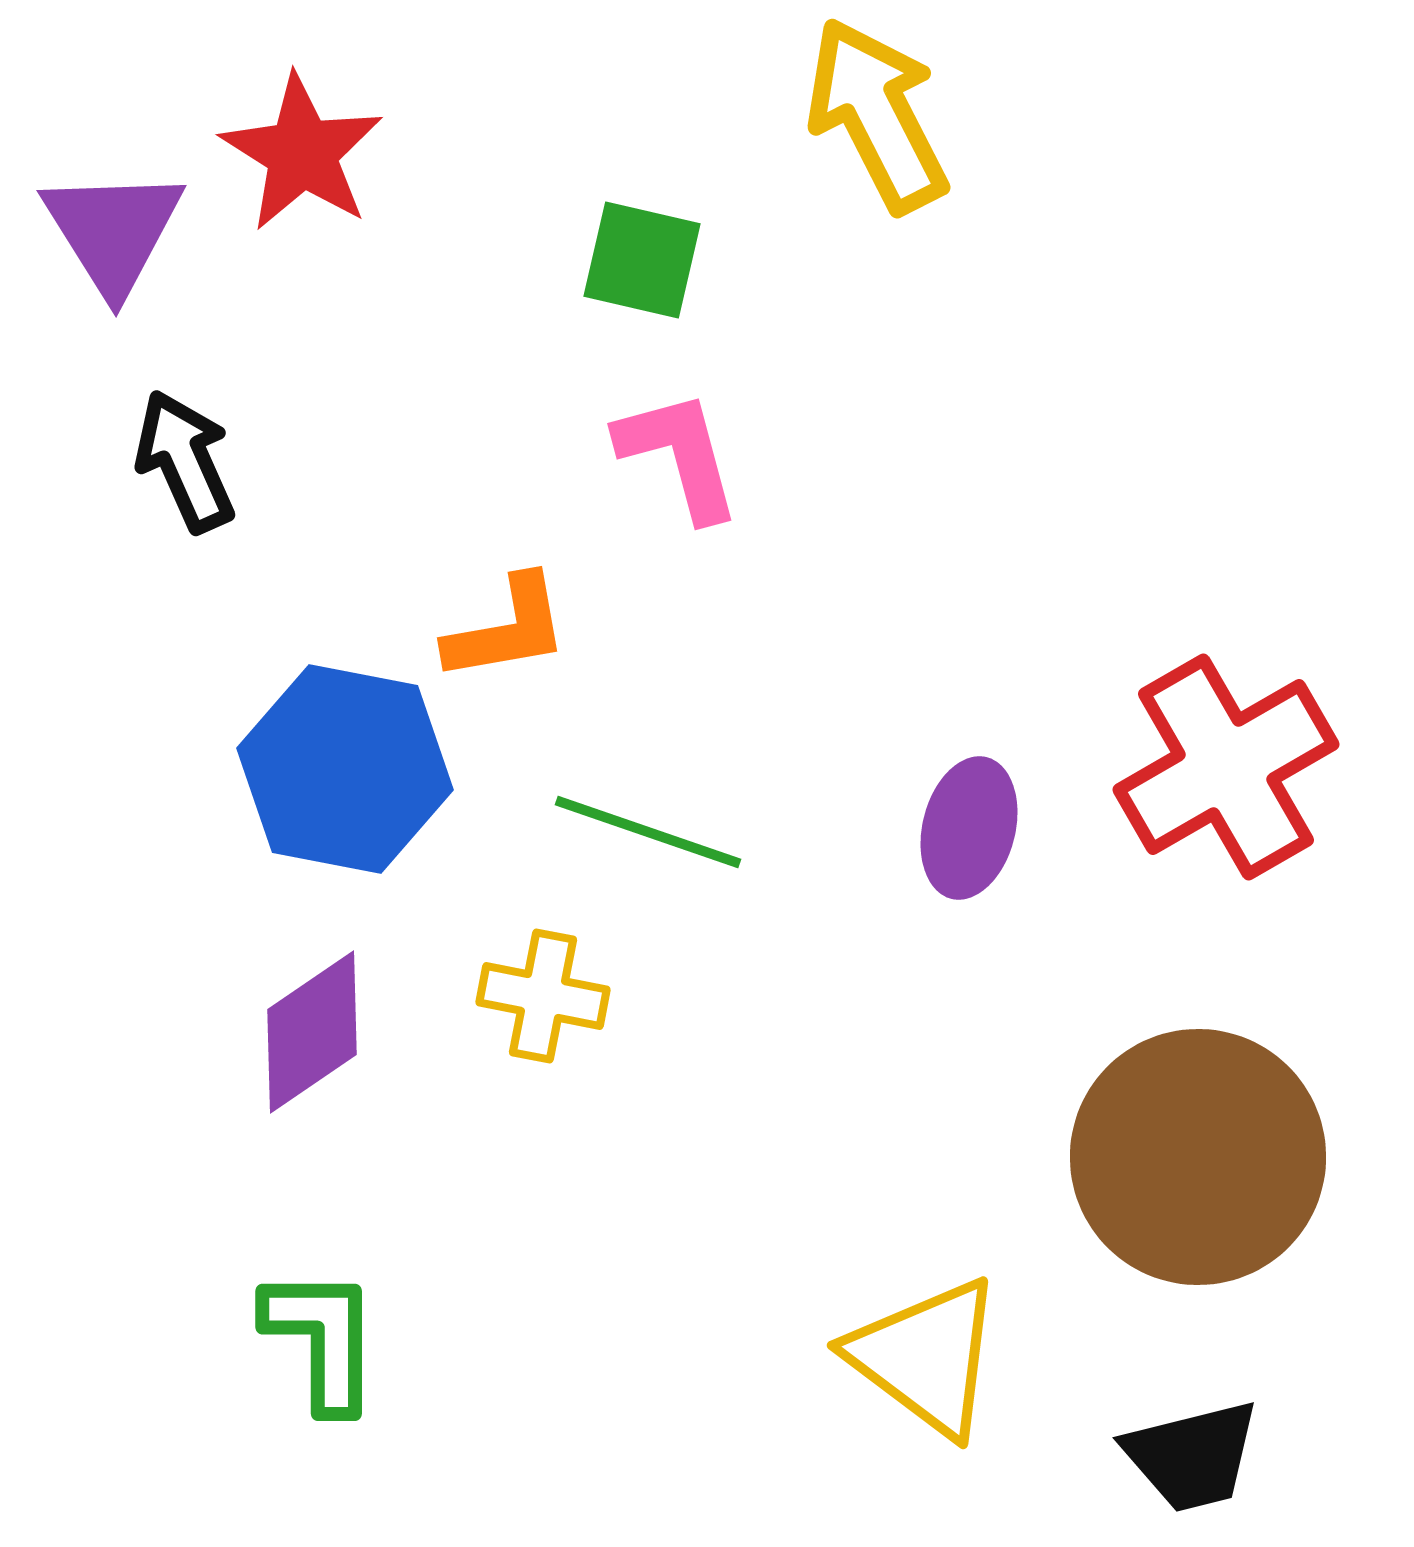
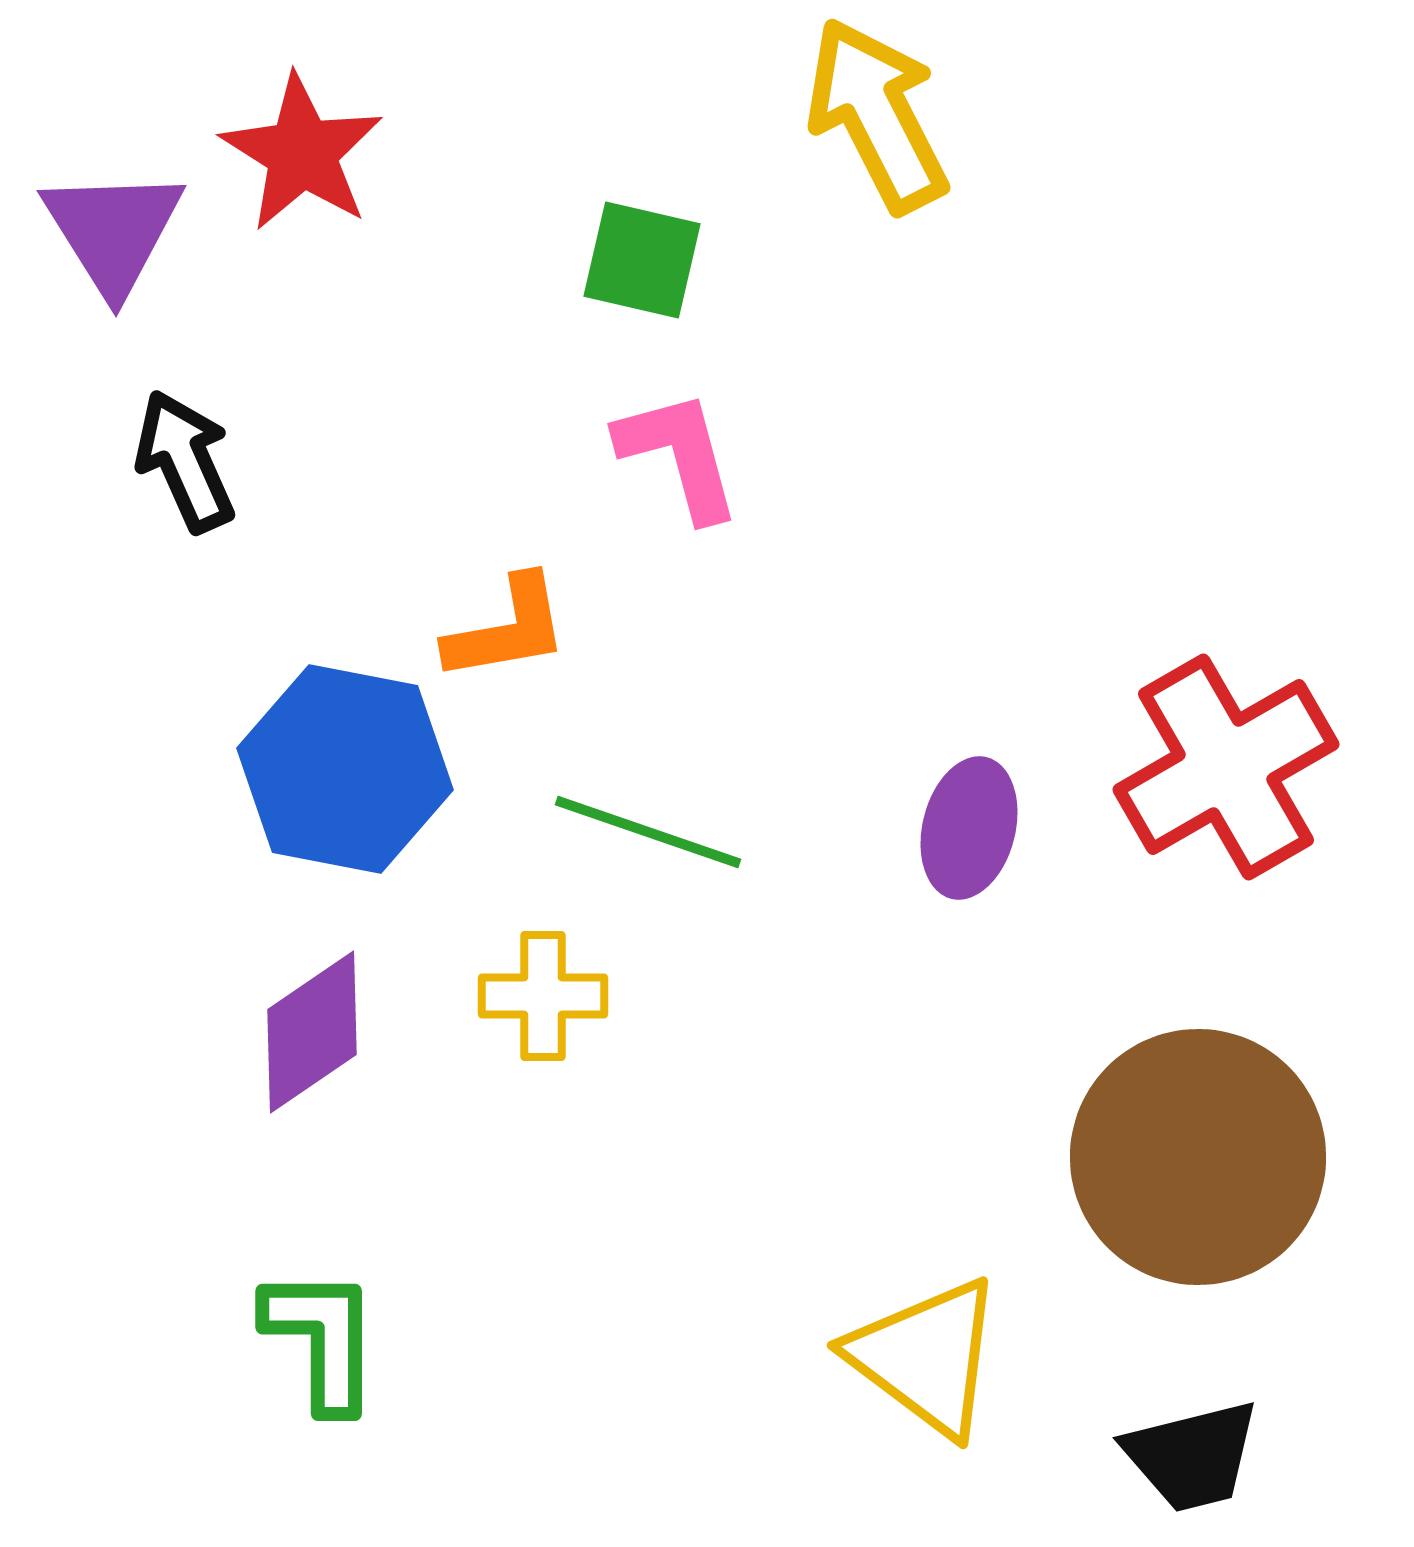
yellow cross: rotated 11 degrees counterclockwise
